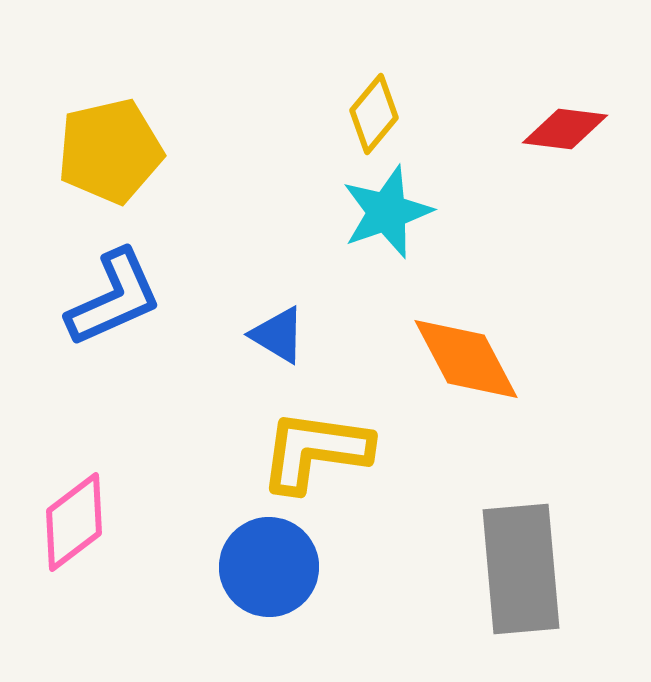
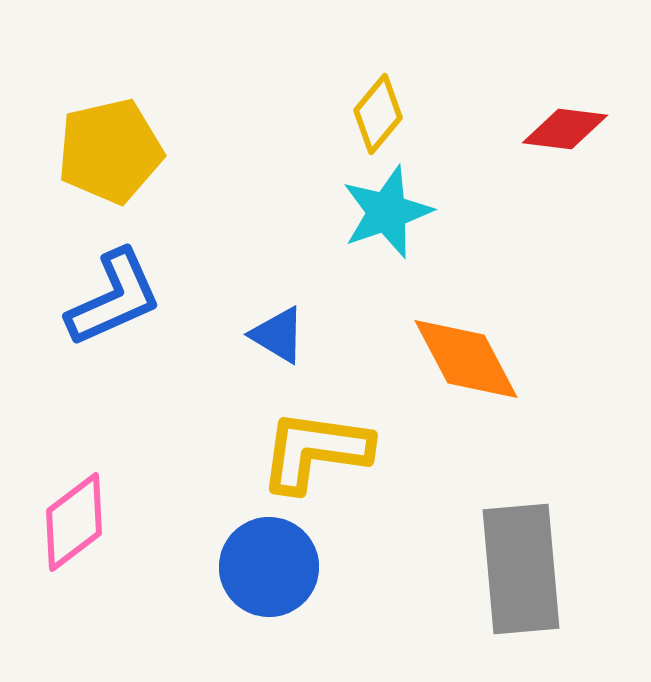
yellow diamond: moved 4 px right
